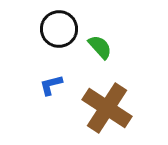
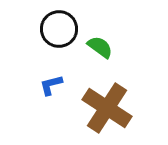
green semicircle: rotated 12 degrees counterclockwise
